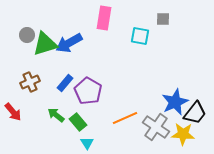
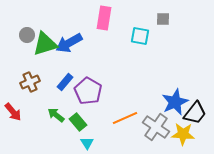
blue rectangle: moved 1 px up
